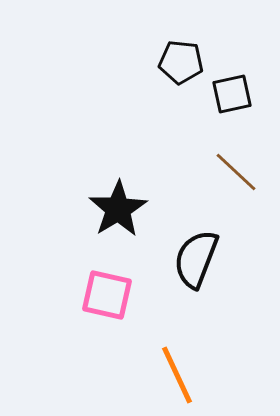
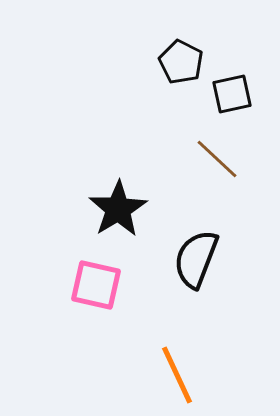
black pentagon: rotated 21 degrees clockwise
brown line: moved 19 px left, 13 px up
pink square: moved 11 px left, 10 px up
